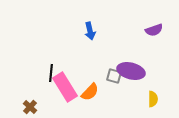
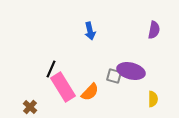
purple semicircle: rotated 60 degrees counterclockwise
black line: moved 4 px up; rotated 18 degrees clockwise
pink rectangle: moved 2 px left
